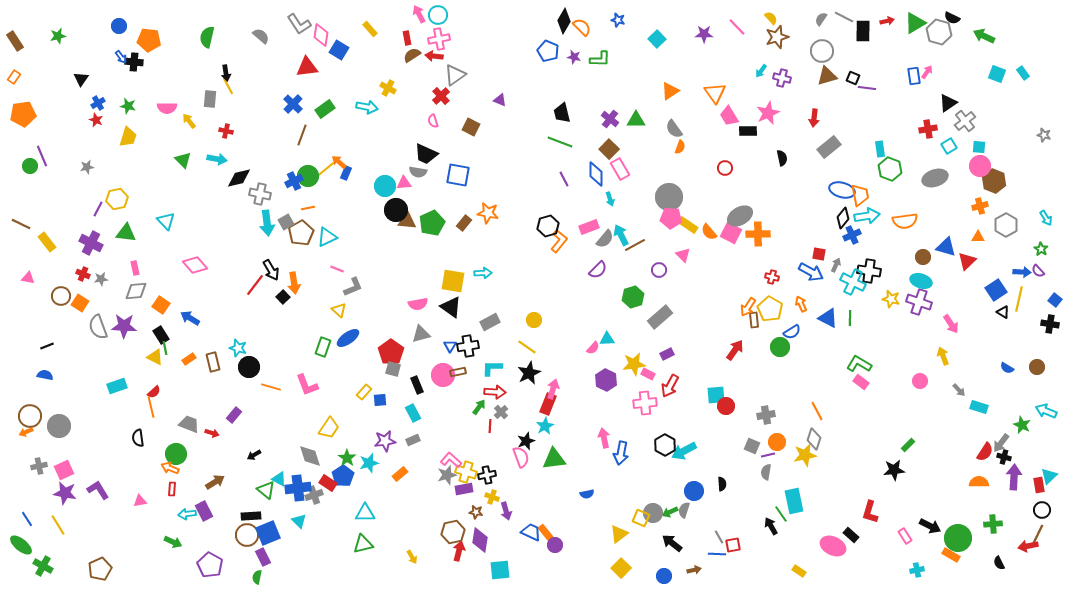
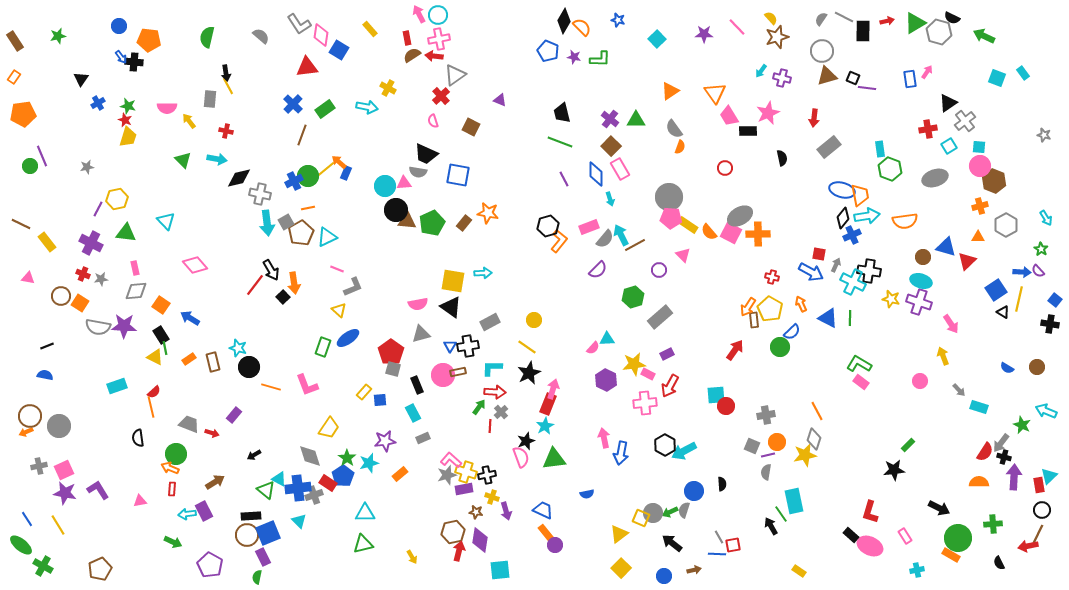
cyan square at (997, 74): moved 4 px down
blue rectangle at (914, 76): moved 4 px left, 3 px down
red star at (96, 120): moved 29 px right
brown square at (609, 149): moved 2 px right, 3 px up
gray semicircle at (98, 327): rotated 60 degrees counterclockwise
blue semicircle at (792, 332): rotated 12 degrees counterclockwise
gray rectangle at (413, 440): moved 10 px right, 2 px up
black arrow at (930, 526): moved 9 px right, 18 px up
blue trapezoid at (531, 532): moved 12 px right, 22 px up
pink ellipse at (833, 546): moved 37 px right
